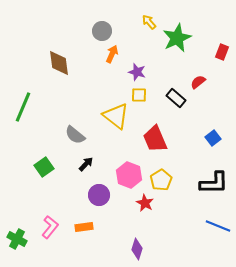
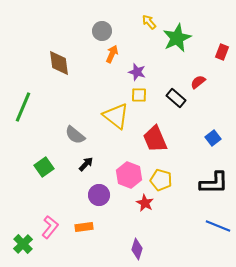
yellow pentagon: rotated 25 degrees counterclockwise
green cross: moved 6 px right, 5 px down; rotated 18 degrees clockwise
